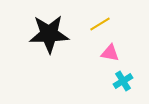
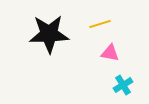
yellow line: rotated 15 degrees clockwise
cyan cross: moved 4 px down
